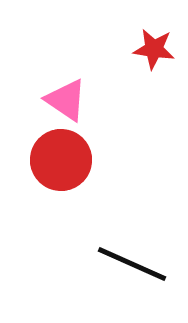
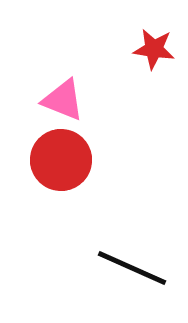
pink triangle: moved 3 px left; rotated 12 degrees counterclockwise
black line: moved 4 px down
